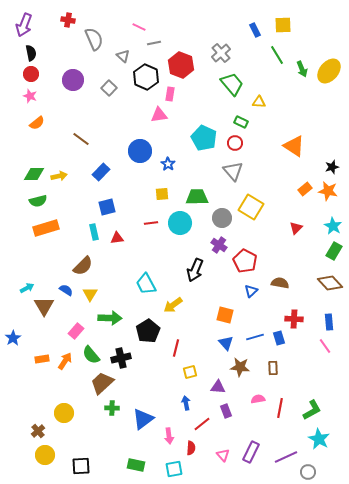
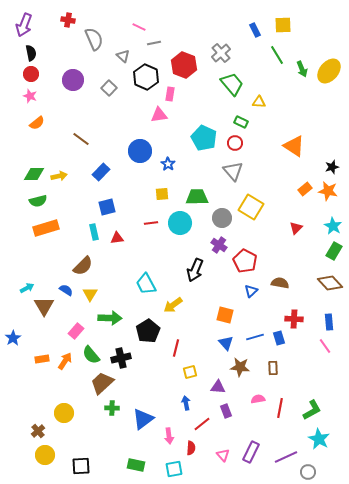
red hexagon at (181, 65): moved 3 px right
